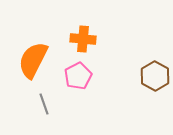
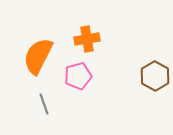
orange cross: moved 4 px right; rotated 15 degrees counterclockwise
orange semicircle: moved 5 px right, 4 px up
pink pentagon: rotated 12 degrees clockwise
